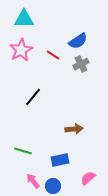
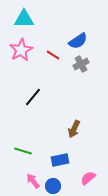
brown arrow: rotated 120 degrees clockwise
